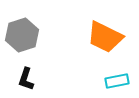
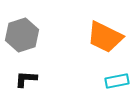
black L-shape: rotated 75 degrees clockwise
